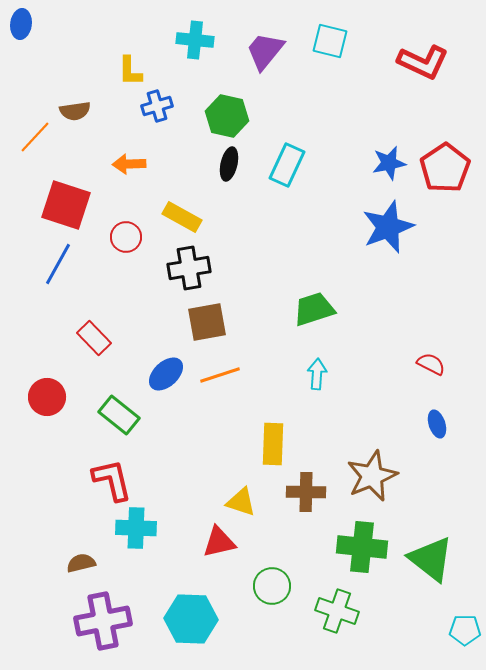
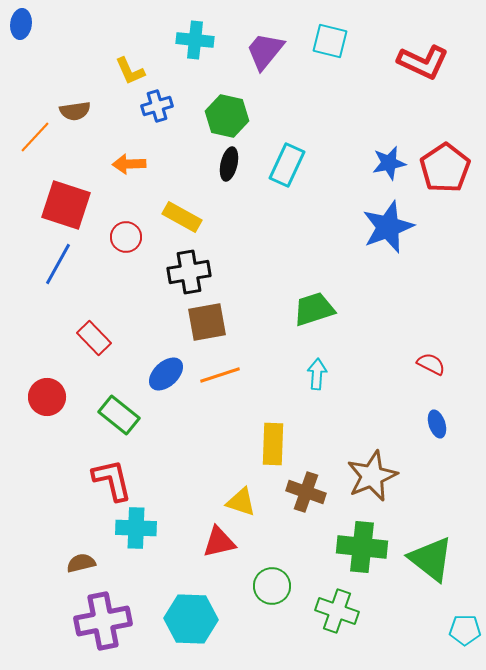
yellow L-shape at (130, 71): rotated 24 degrees counterclockwise
black cross at (189, 268): moved 4 px down
brown cross at (306, 492): rotated 18 degrees clockwise
